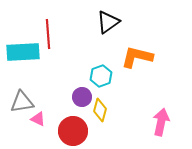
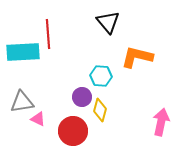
black triangle: rotated 35 degrees counterclockwise
cyan hexagon: rotated 25 degrees clockwise
